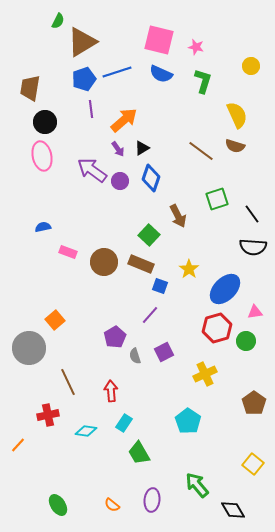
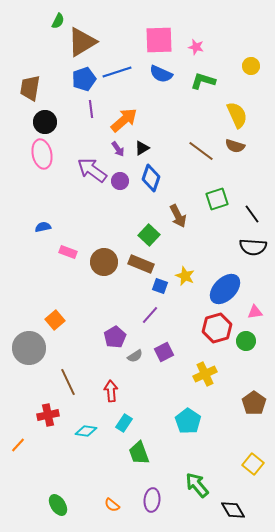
pink square at (159, 40): rotated 16 degrees counterclockwise
green L-shape at (203, 81): rotated 90 degrees counterclockwise
pink ellipse at (42, 156): moved 2 px up
yellow star at (189, 269): moved 4 px left, 7 px down; rotated 12 degrees counterclockwise
gray semicircle at (135, 356): rotated 105 degrees counterclockwise
green trapezoid at (139, 453): rotated 10 degrees clockwise
